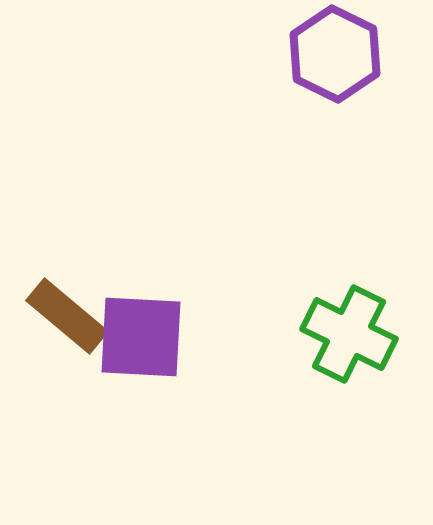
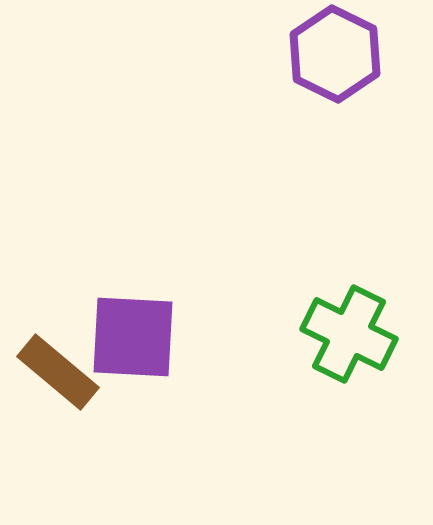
brown rectangle: moved 9 px left, 56 px down
purple square: moved 8 px left
